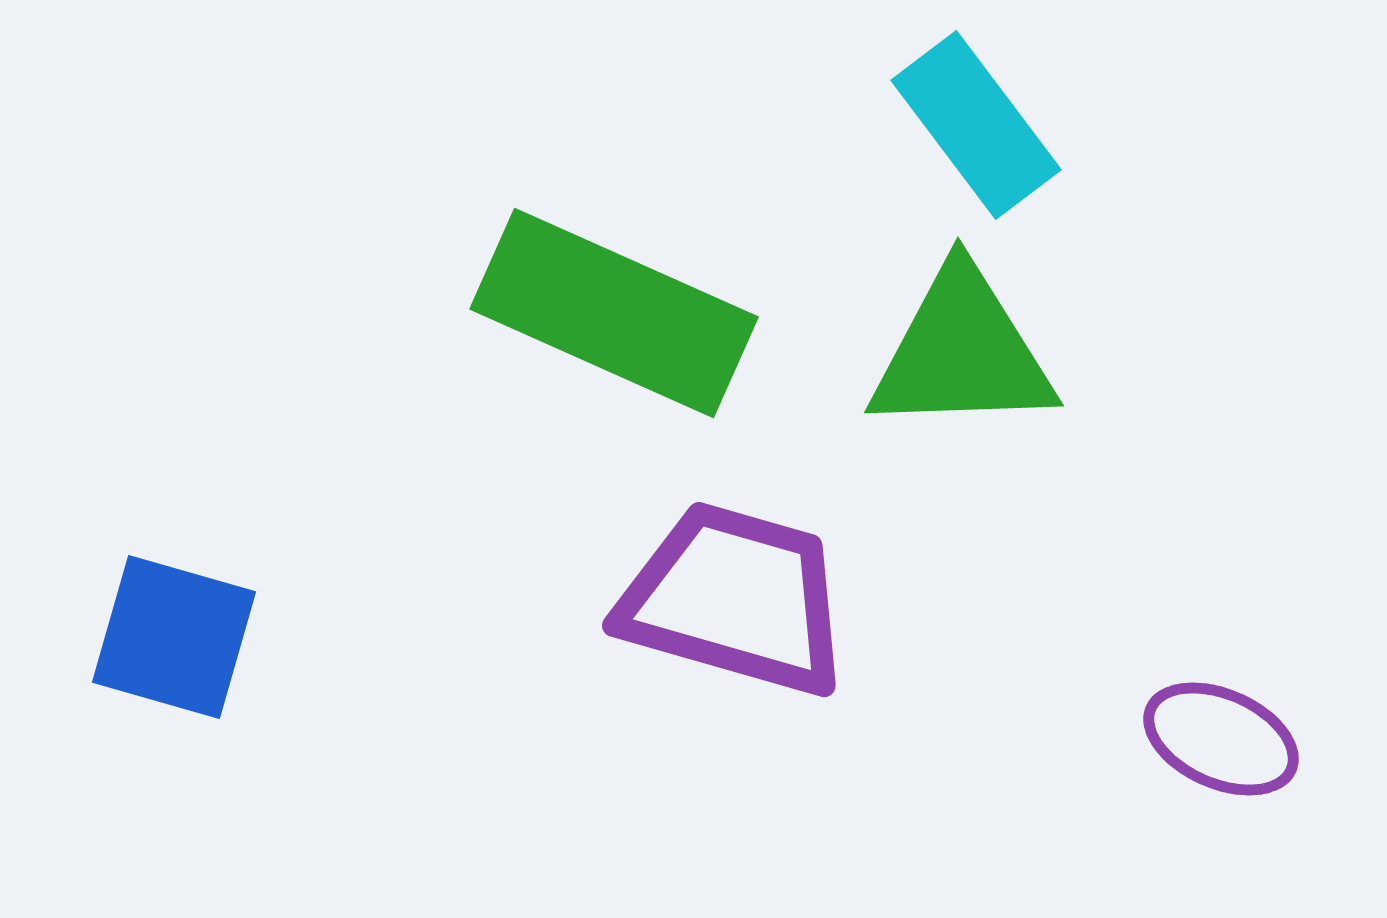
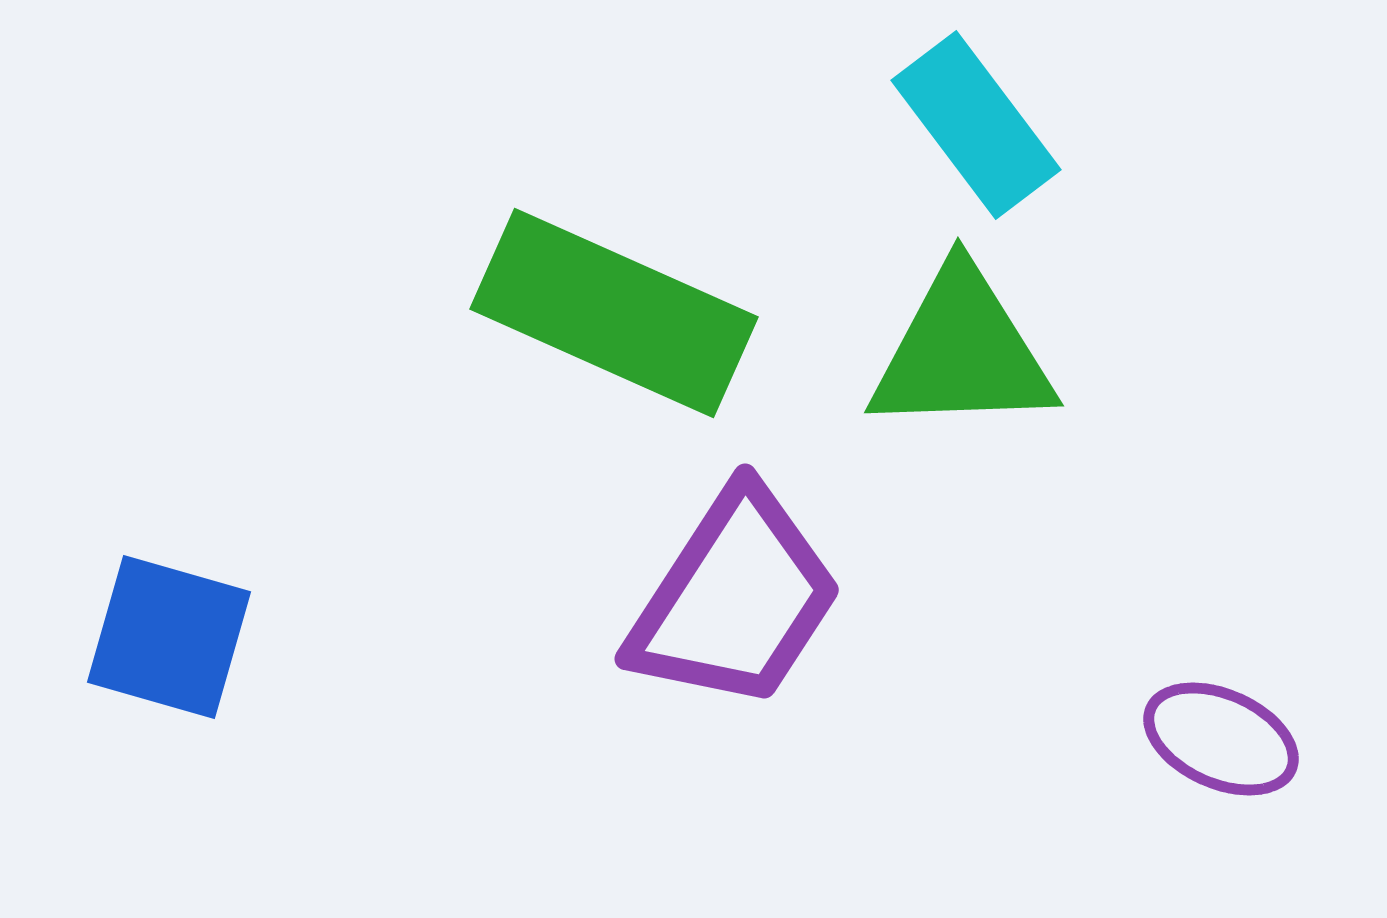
purple trapezoid: rotated 107 degrees clockwise
blue square: moved 5 px left
